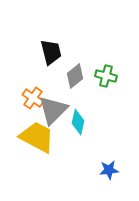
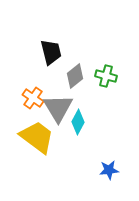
gray triangle: moved 5 px right, 2 px up; rotated 16 degrees counterclockwise
cyan diamond: rotated 15 degrees clockwise
yellow trapezoid: rotated 9 degrees clockwise
